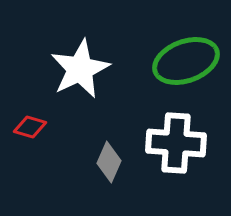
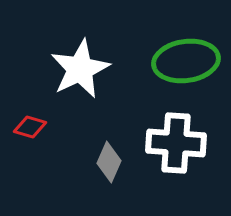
green ellipse: rotated 12 degrees clockwise
